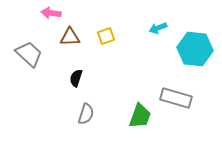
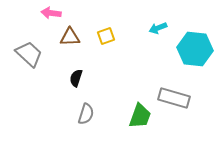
gray rectangle: moved 2 px left
